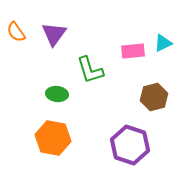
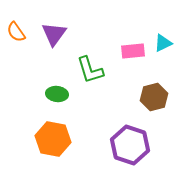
orange hexagon: moved 1 px down
